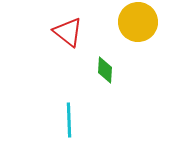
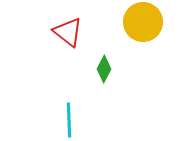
yellow circle: moved 5 px right
green diamond: moved 1 px left, 1 px up; rotated 24 degrees clockwise
